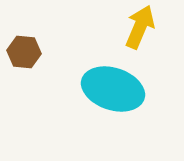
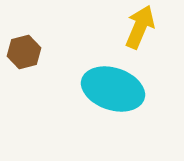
brown hexagon: rotated 20 degrees counterclockwise
